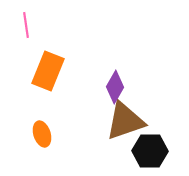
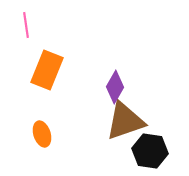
orange rectangle: moved 1 px left, 1 px up
black hexagon: rotated 8 degrees clockwise
